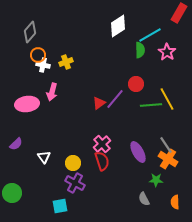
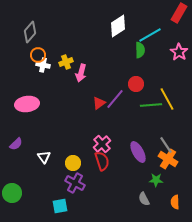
pink star: moved 12 px right
pink arrow: moved 29 px right, 19 px up
